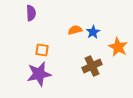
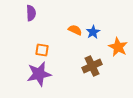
orange semicircle: rotated 40 degrees clockwise
